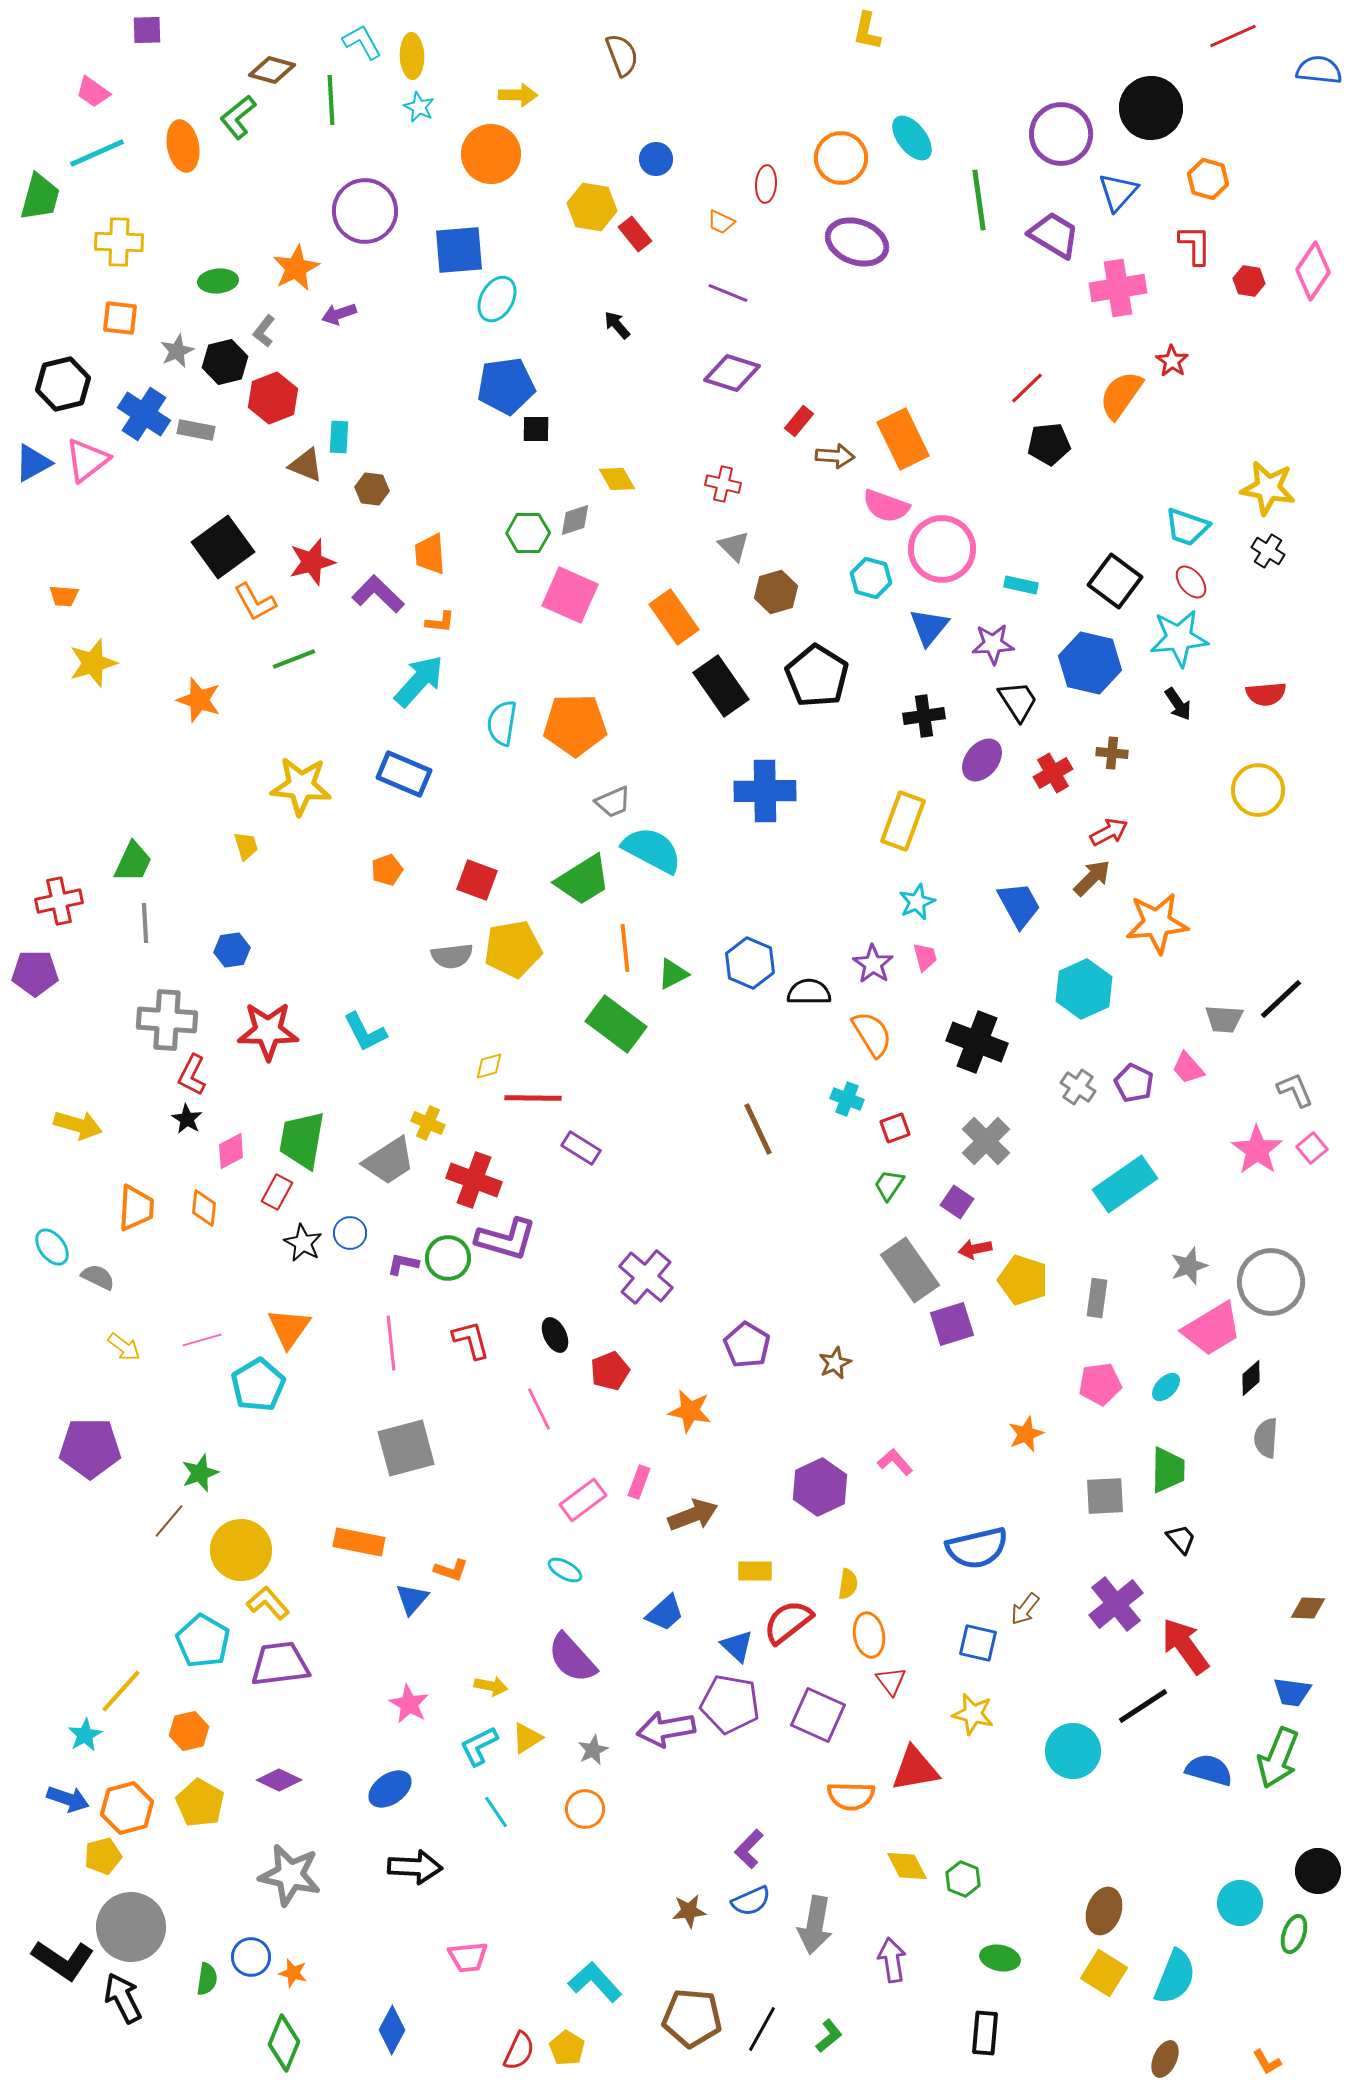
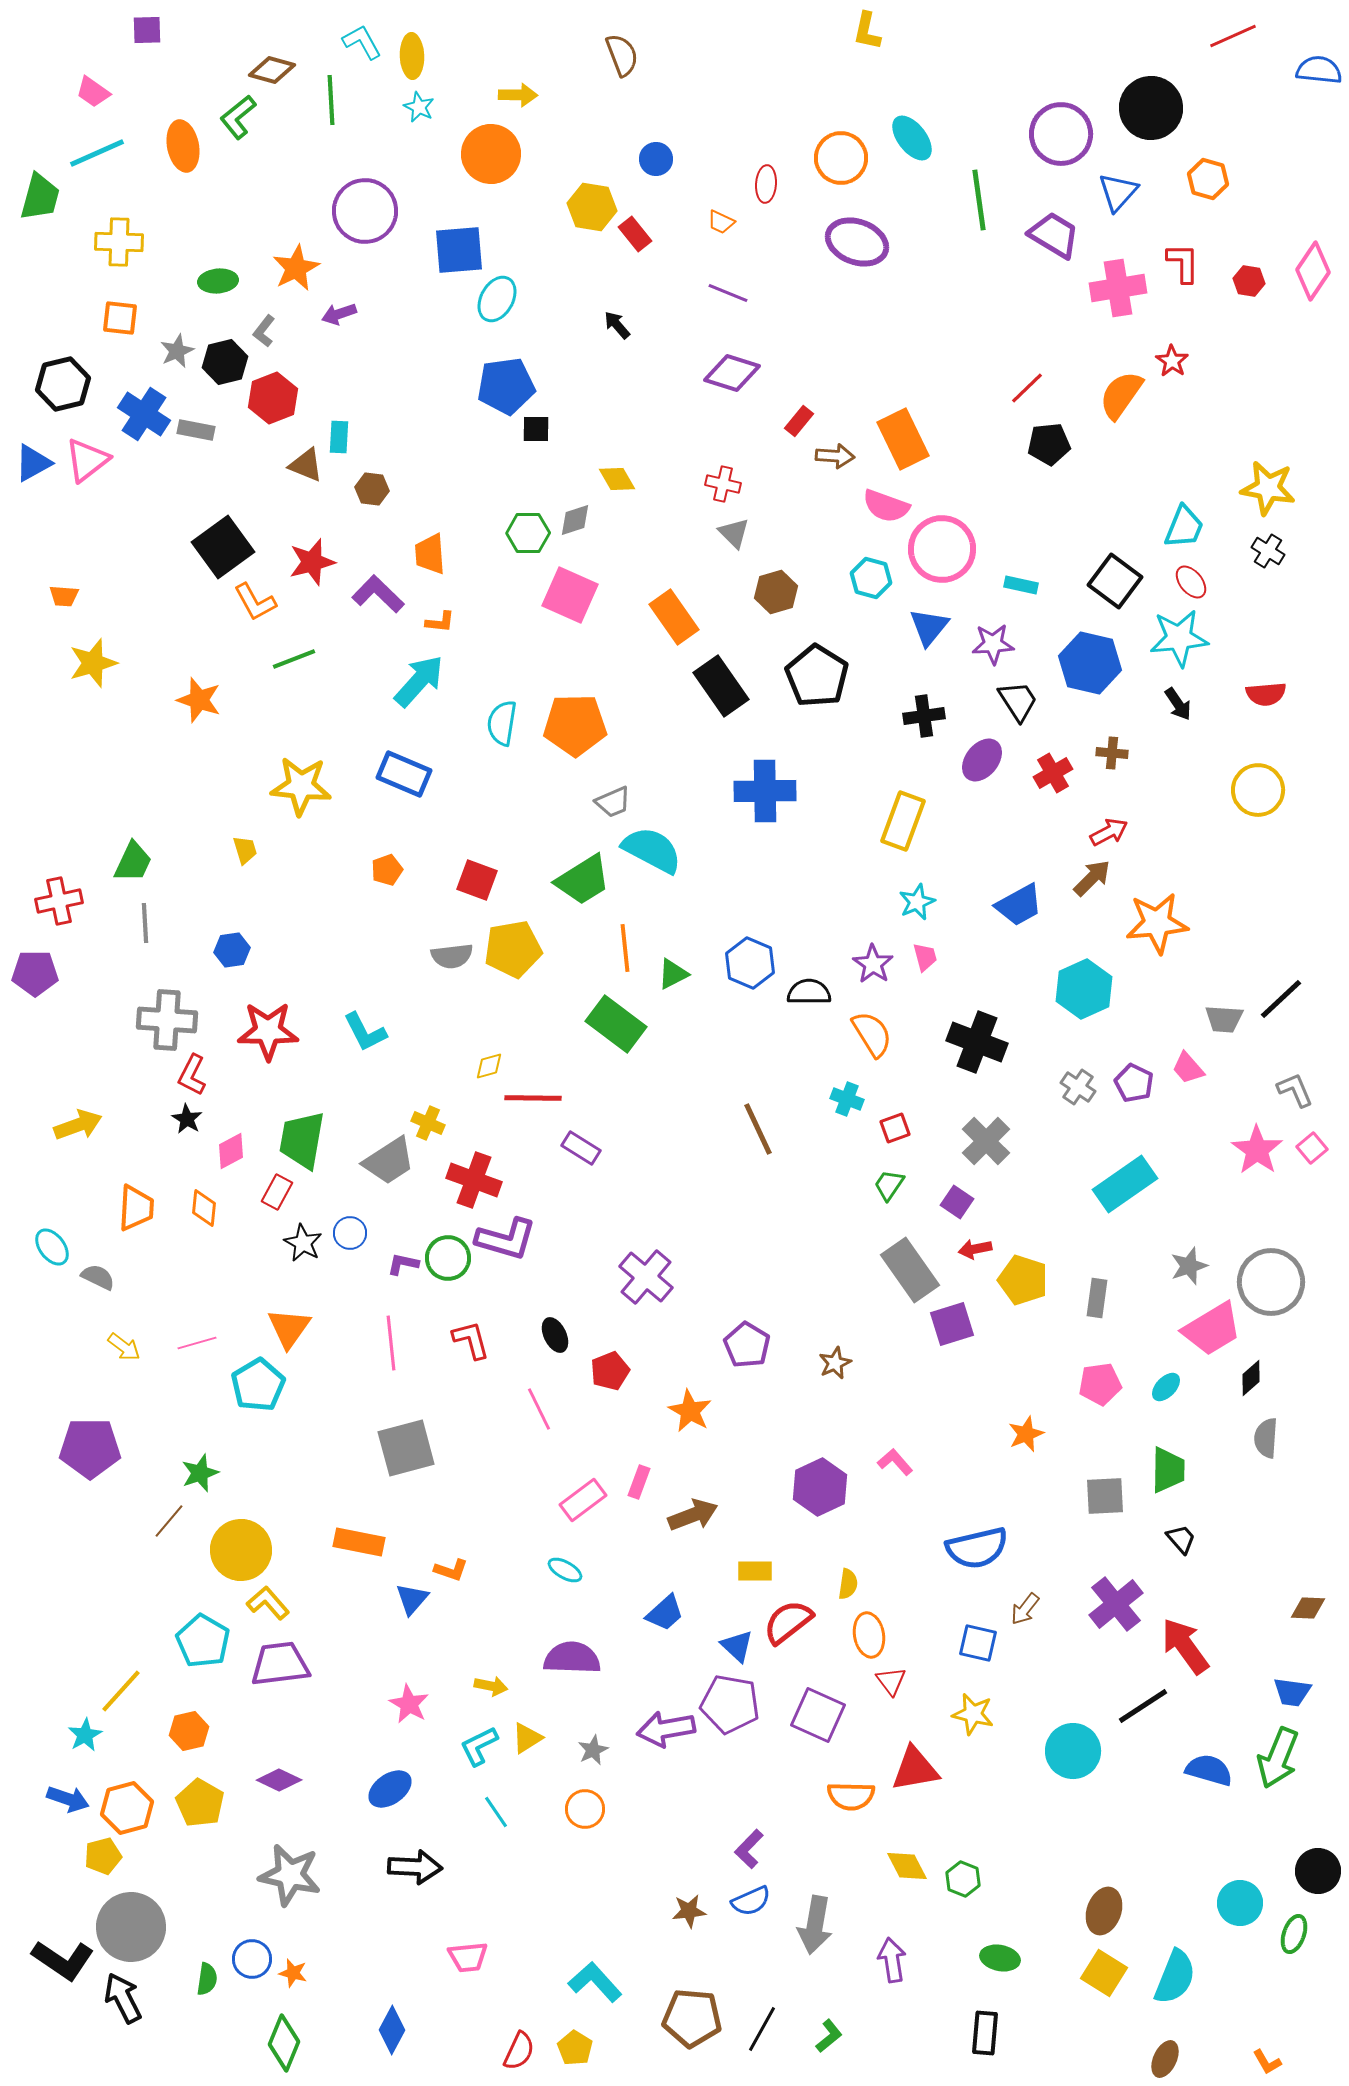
red L-shape at (1195, 245): moved 12 px left, 18 px down
cyan trapezoid at (1187, 527): moved 3 px left; rotated 87 degrees counterclockwise
gray triangle at (734, 546): moved 13 px up
yellow trapezoid at (246, 846): moved 1 px left, 4 px down
blue trapezoid at (1019, 905): rotated 90 degrees clockwise
yellow arrow at (78, 1125): rotated 36 degrees counterclockwise
pink line at (202, 1340): moved 5 px left, 3 px down
orange star at (690, 1411): rotated 18 degrees clockwise
purple semicircle at (572, 1658): rotated 134 degrees clockwise
blue circle at (251, 1957): moved 1 px right, 2 px down
yellow pentagon at (567, 2048): moved 8 px right
